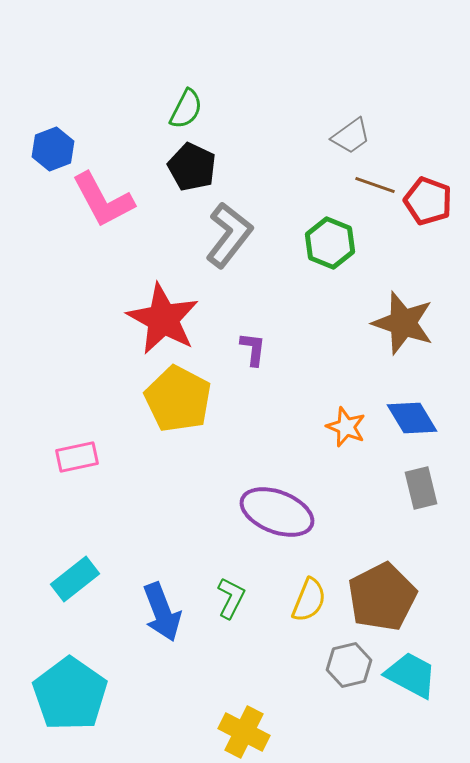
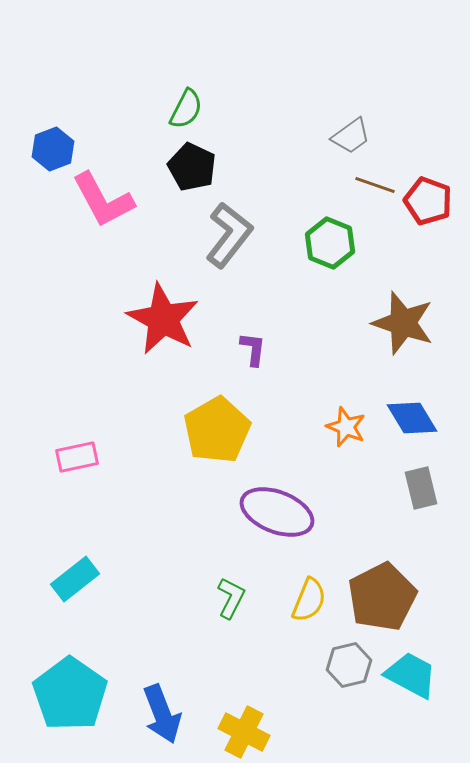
yellow pentagon: moved 39 px right, 31 px down; rotated 14 degrees clockwise
blue arrow: moved 102 px down
